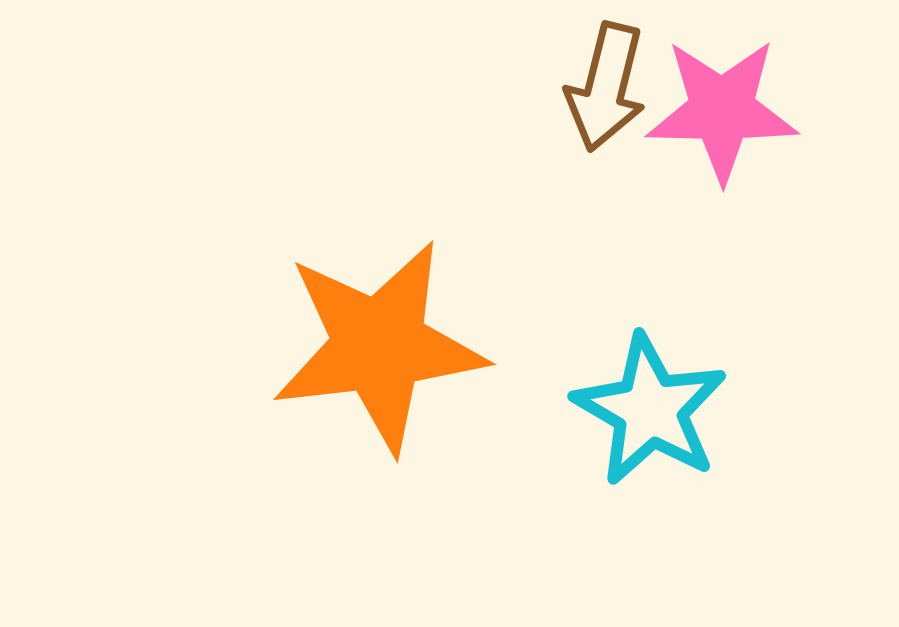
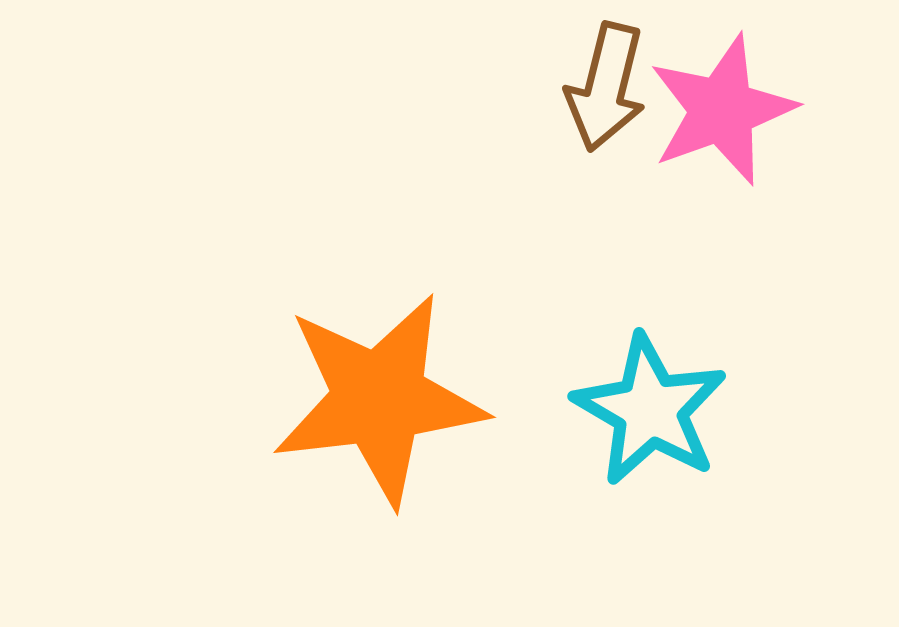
pink star: rotated 21 degrees counterclockwise
orange star: moved 53 px down
